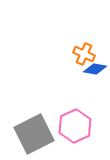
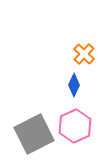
orange cross: rotated 20 degrees clockwise
blue diamond: moved 21 px left, 16 px down; rotated 75 degrees counterclockwise
